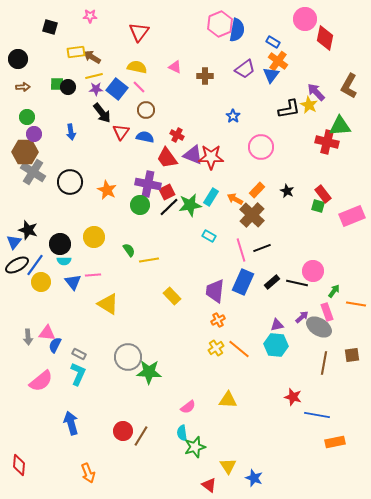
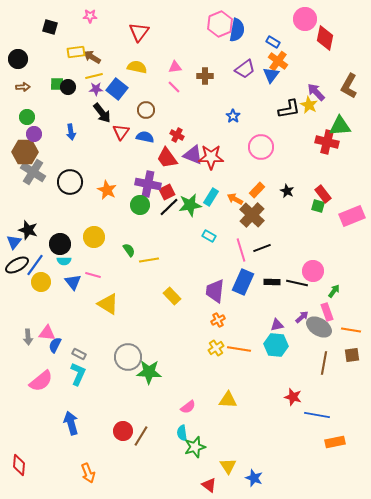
pink triangle at (175, 67): rotated 32 degrees counterclockwise
pink line at (139, 87): moved 35 px right
pink line at (93, 275): rotated 21 degrees clockwise
black rectangle at (272, 282): rotated 42 degrees clockwise
orange line at (356, 304): moved 5 px left, 26 px down
orange line at (239, 349): rotated 30 degrees counterclockwise
